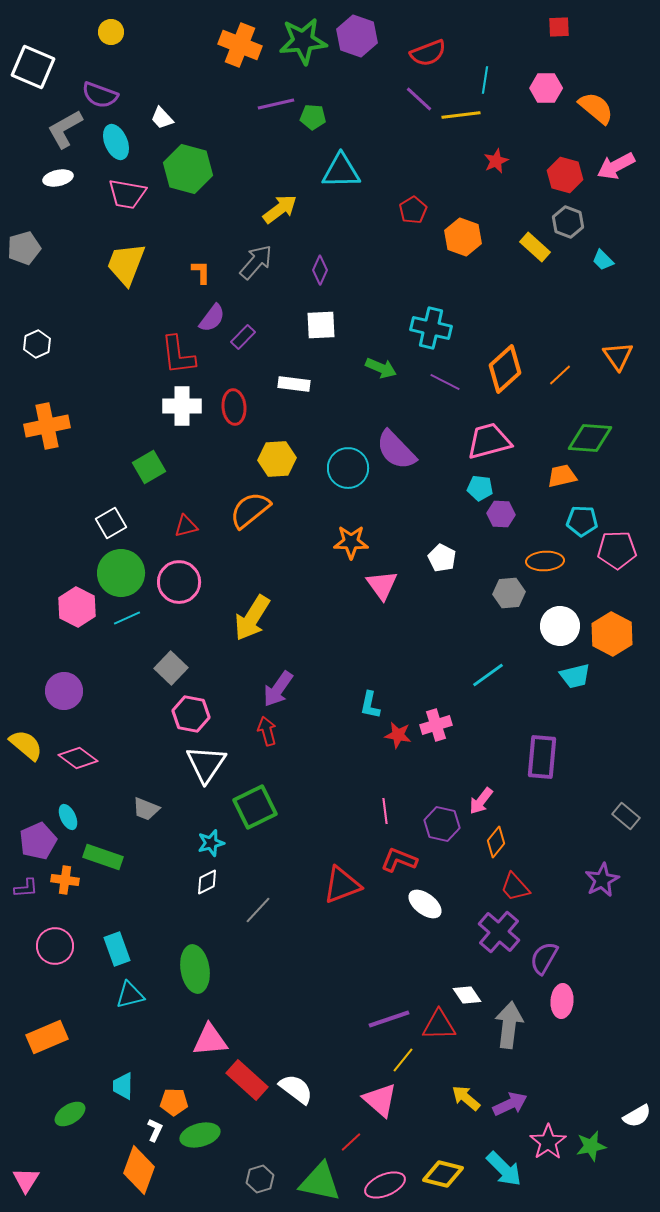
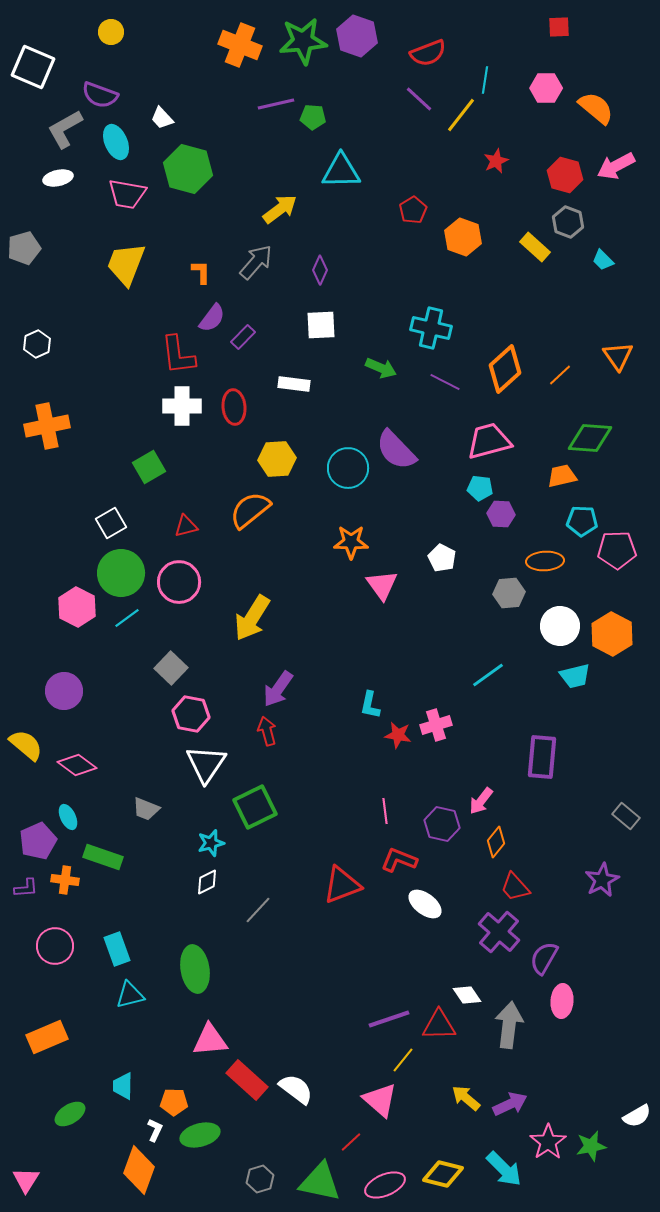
yellow line at (461, 115): rotated 45 degrees counterclockwise
cyan line at (127, 618): rotated 12 degrees counterclockwise
pink diamond at (78, 758): moved 1 px left, 7 px down
